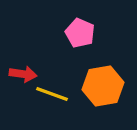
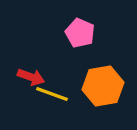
red arrow: moved 8 px right, 3 px down; rotated 12 degrees clockwise
